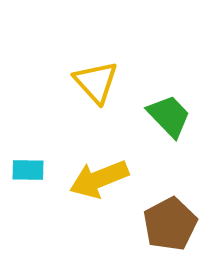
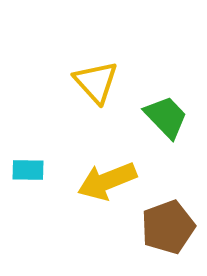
green trapezoid: moved 3 px left, 1 px down
yellow arrow: moved 8 px right, 2 px down
brown pentagon: moved 2 px left, 3 px down; rotated 8 degrees clockwise
